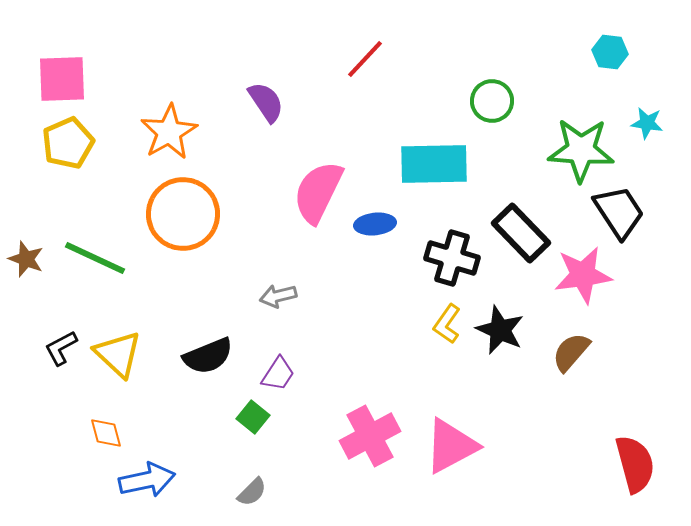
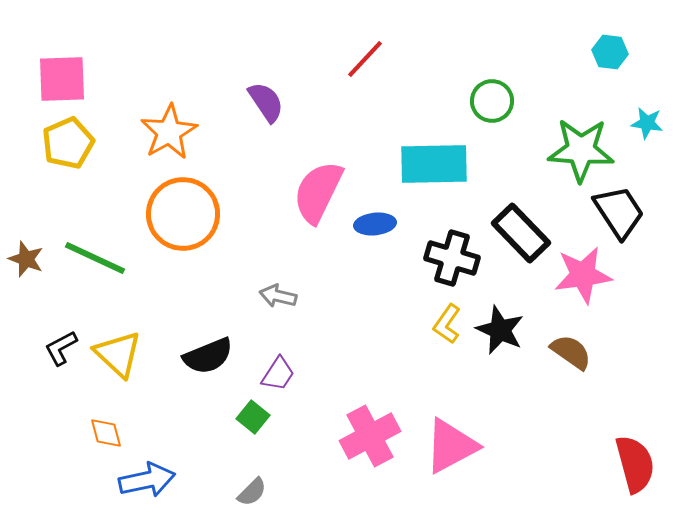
gray arrow: rotated 27 degrees clockwise
brown semicircle: rotated 84 degrees clockwise
